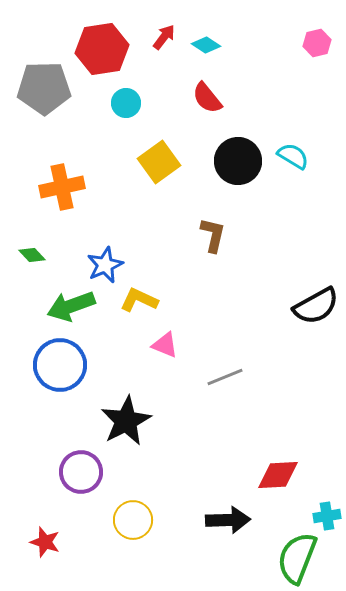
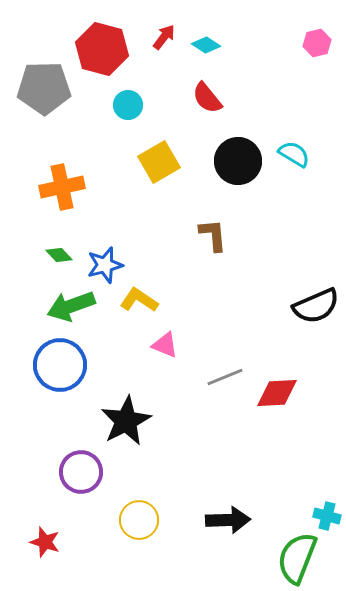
red hexagon: rotated 24 degrees clockwise
cyan circle: moved 2 px right, 2 px down
cyan semicircle: moved 1 px right, 2 px up
yellow square: rotated 6 degrees clockwise
brown L-shape: rotated 18 degrees counterclockwise
green diamond: moved 27 px right
blue star: rotated 9 degrees clockwise
yellow L-shape: rotated 9 degrees clockwise
black semicircle: rotated 6 degrees clockwise
red diamond: moved 1 px left, 82 px up
cyan cross: rotated 24 degrees clockwise
yellow circle: moved 6 px right
